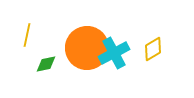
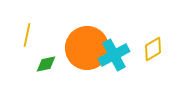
cyan cross: moved 2 px down
